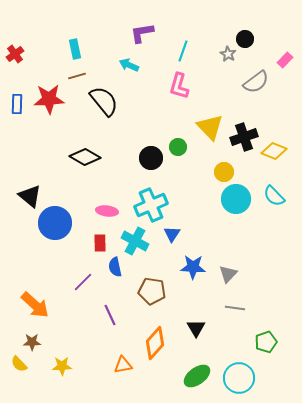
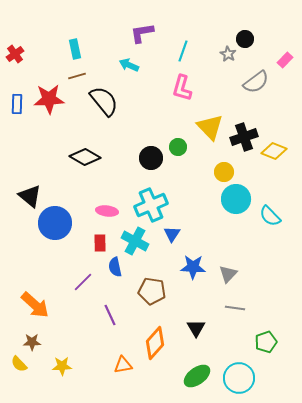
pink L-shape at (179, 86): moved 3 px right, 2 px down
cyan semicircle at (274, 196): moved 4 px left, 20 px down
